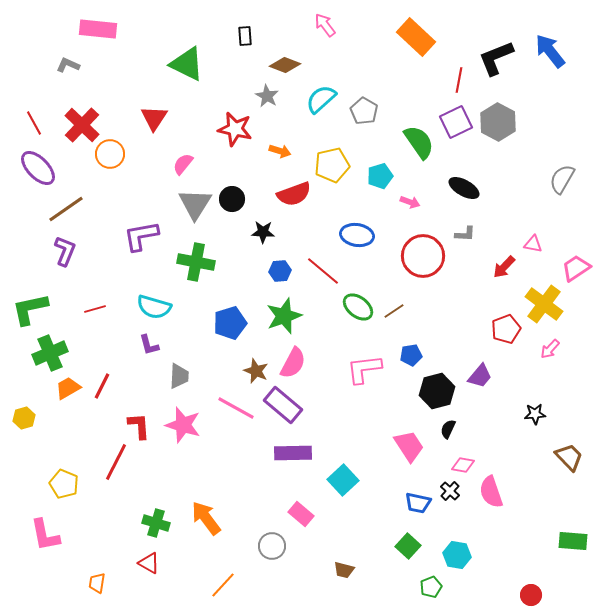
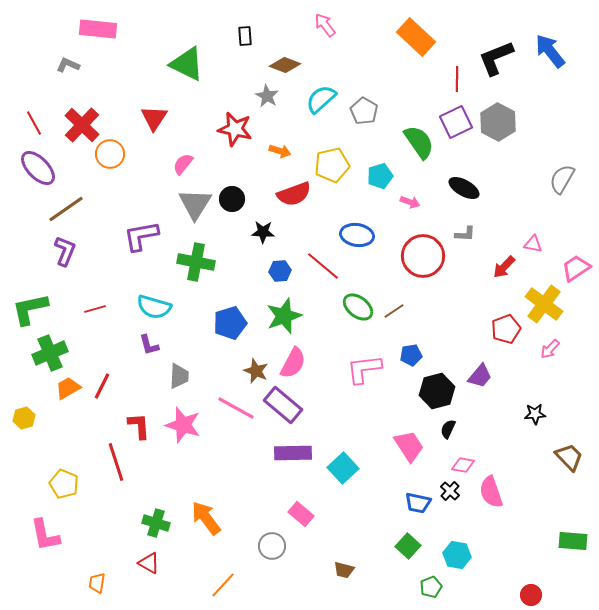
red line at (459, 80): moved 2 px left, 1 px up; rotated 10 degrees counterclockwise
red line at (323, 271): moved 5 px up
red line at (116, 462): rotated 45 degrees counterclockwise
cyan square at (343, 480): moved 12 px up
